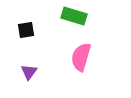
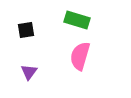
green rectangle: moved 3 px right, 4 px down
pink semicircle: moved 1 px left, 1 px up
